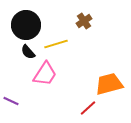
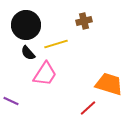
brown cross: rotated 21 degrees clockwise
black semicircle: moved 1 px down
orange trapezoid: rotated 32 degrees clockwise
